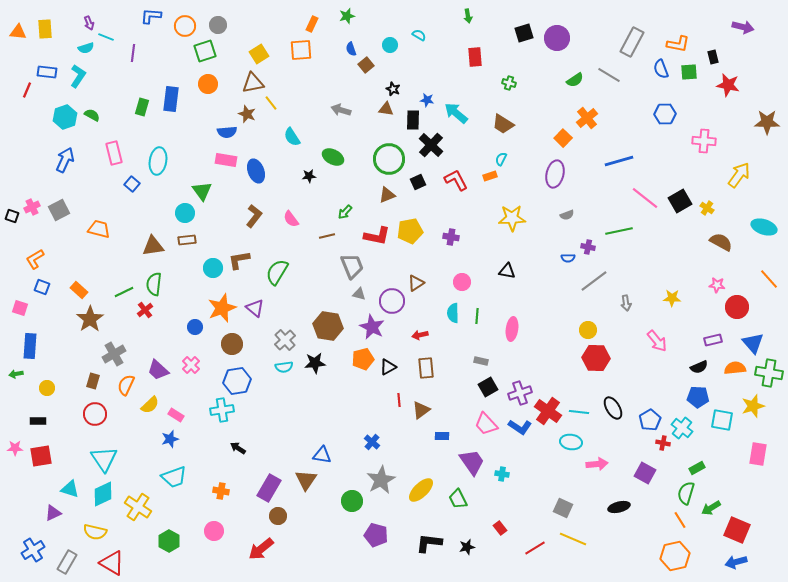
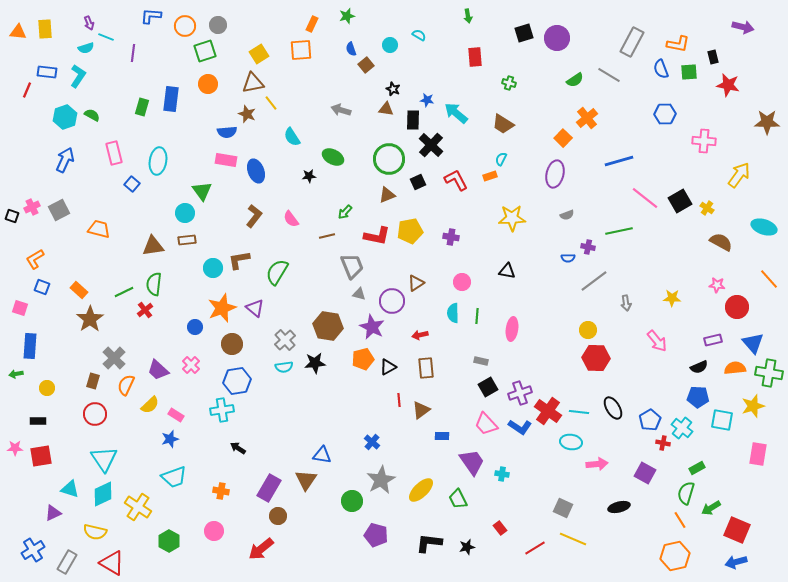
gray cross at (114, 354): moved 4 px down; rotated 15 degrees counterclockwise
